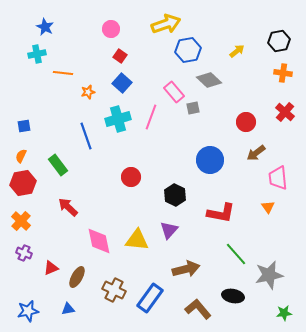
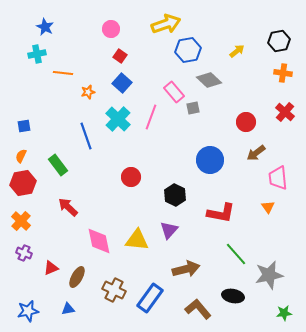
cyan cross at (118, 119): rotated 30 degrees counterclockwise
